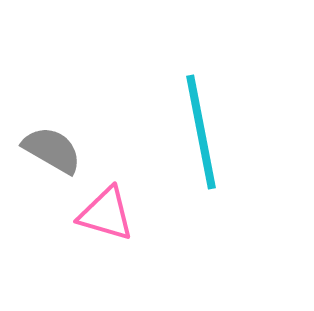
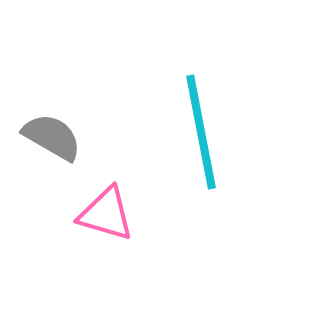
gray semicircle: moved 13 px up
